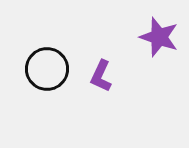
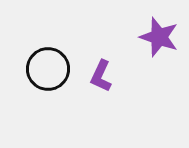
black circle: moved 1 px right
